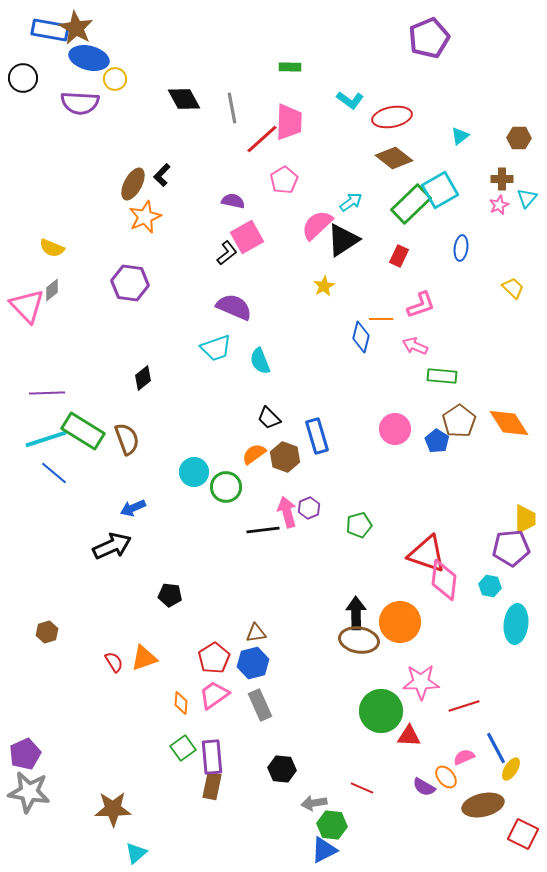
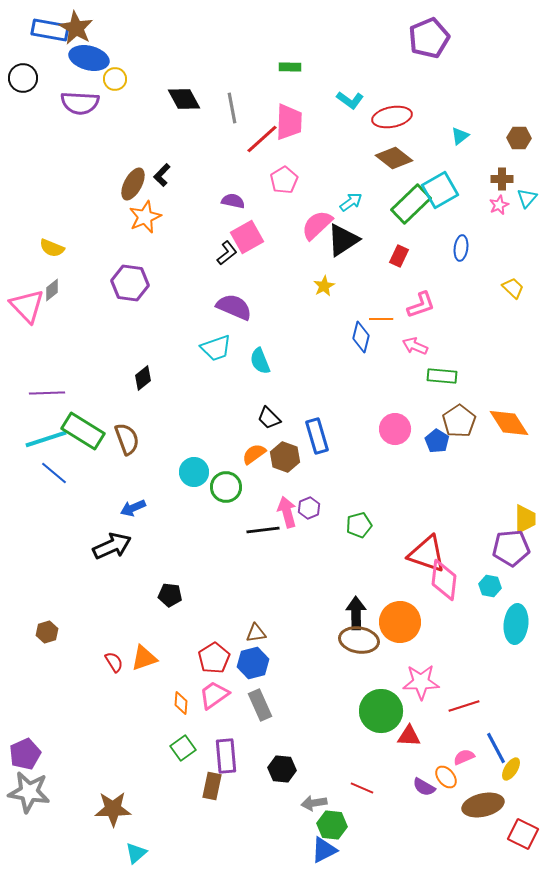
purple rectangle at (212, 757): moved 14 px right, 1 px up
